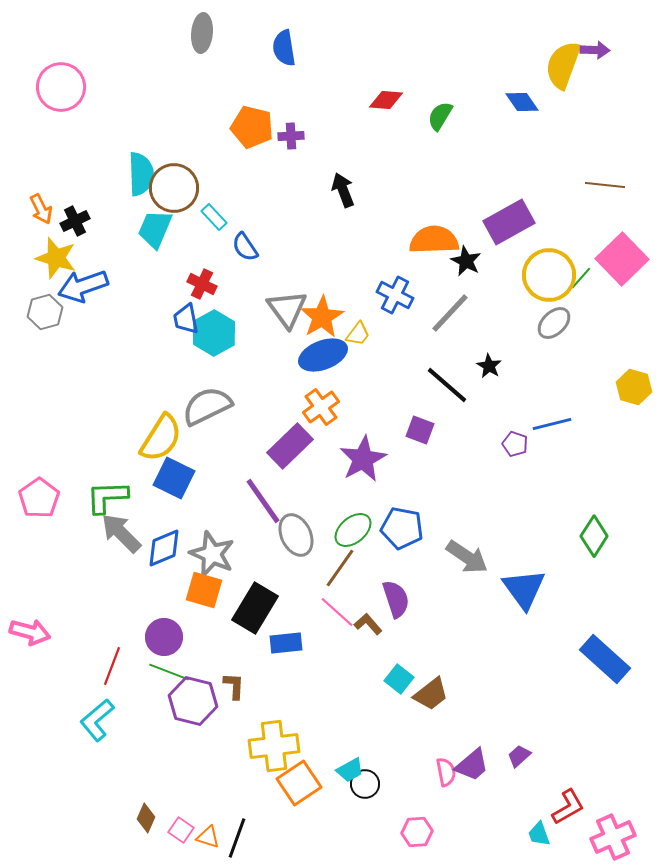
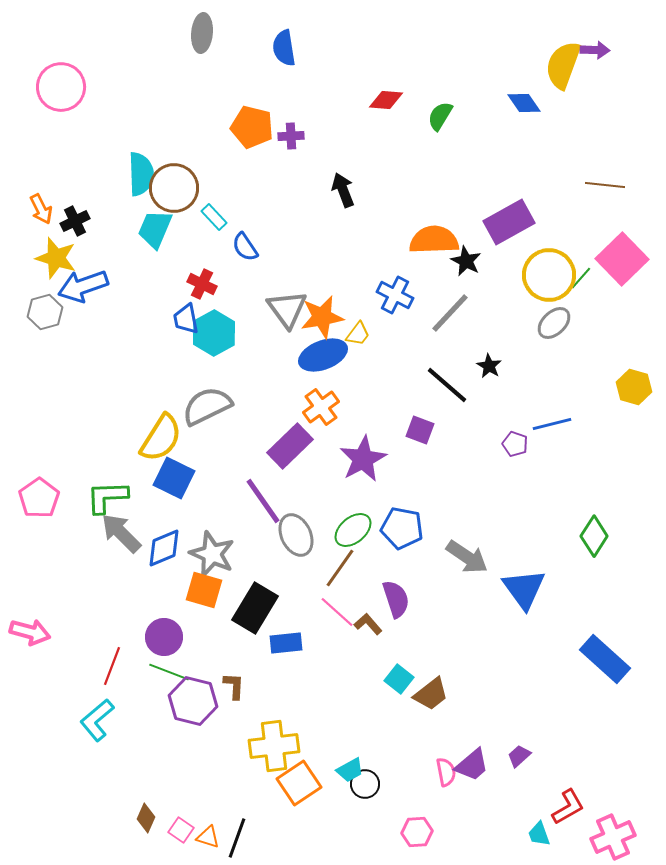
blue diamond at (522, 102): moved 2 px right, 1 px down
orange star at (322, 317): rotated 21 degrees clockwise
